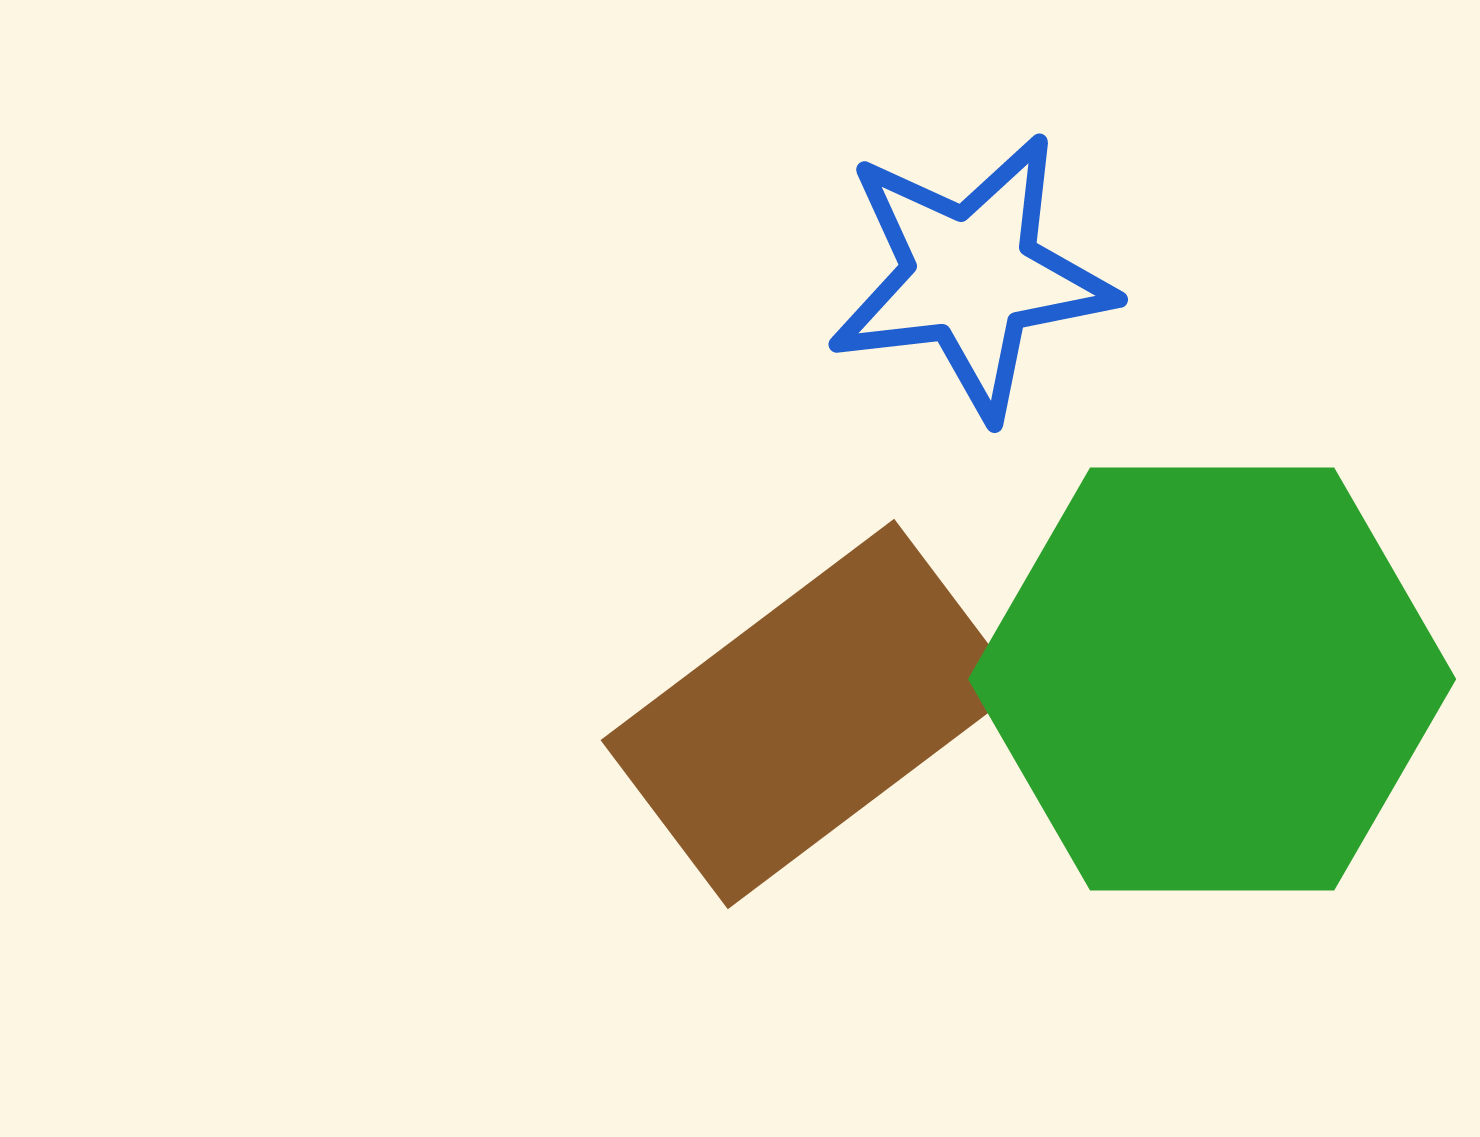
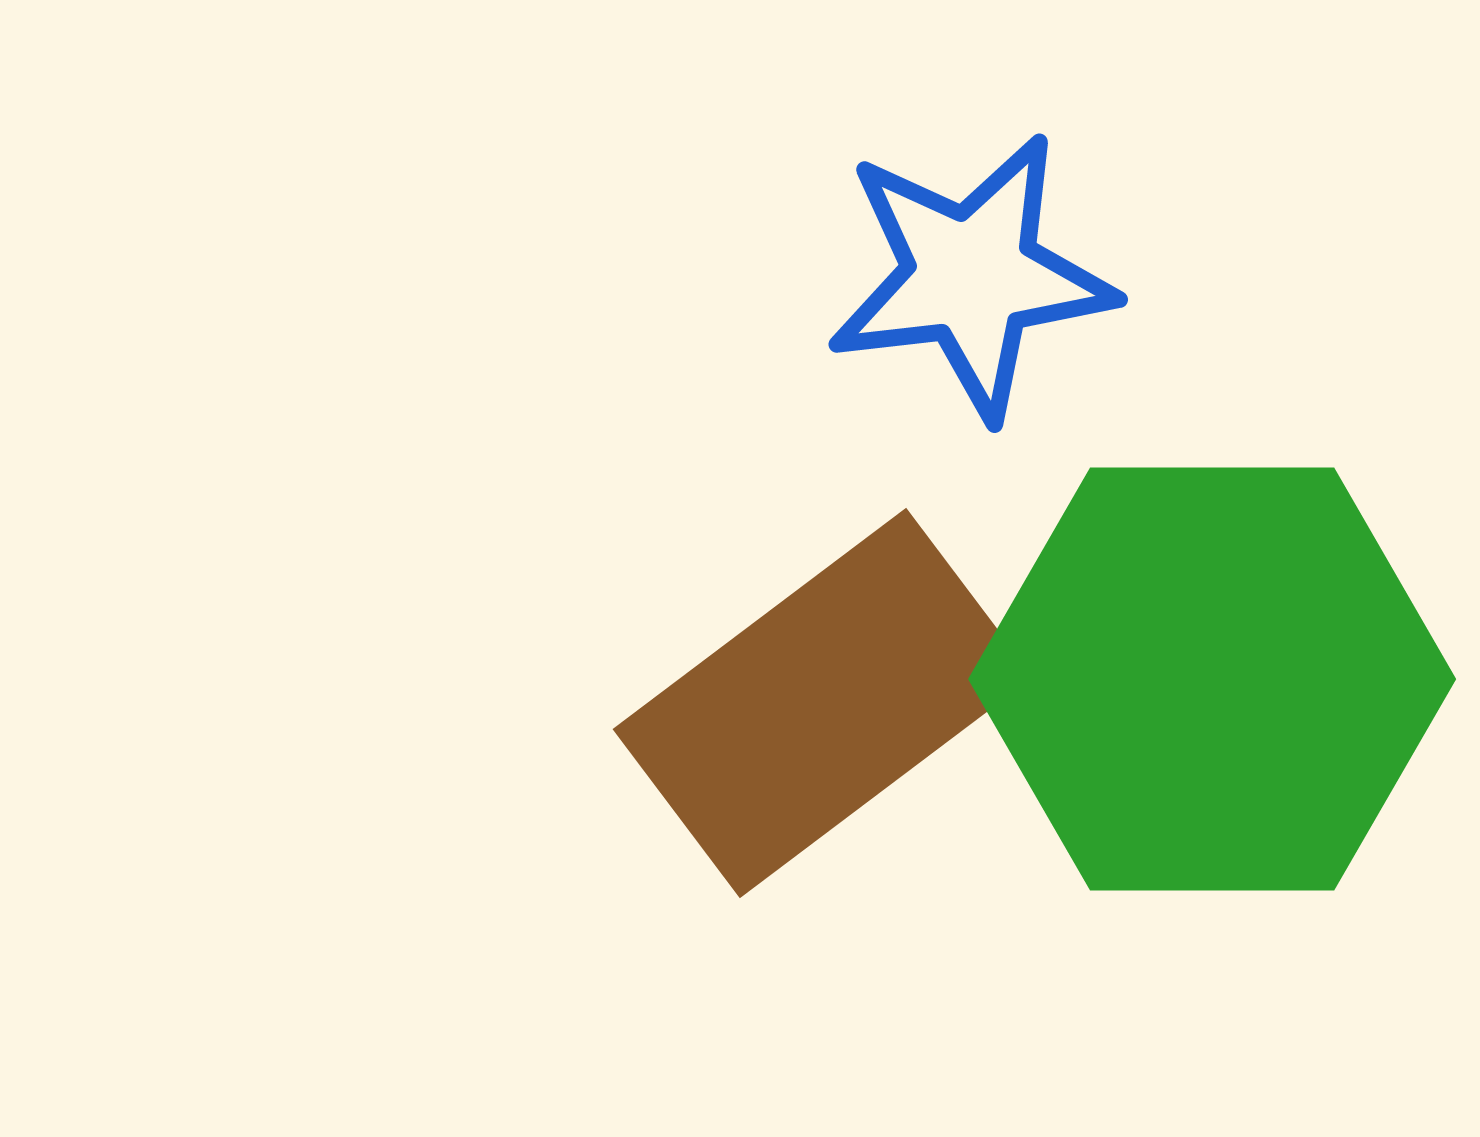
brown rectangle: moved 12 px right, 11 px up
